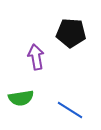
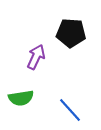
purple arrow: rotated 35 degrees clockwise
blue line: rotated 16 degrees clockwise
